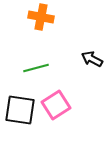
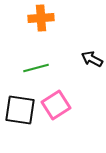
orange cross: moved 1 px down; rotated 15 degrees counterclockwise
